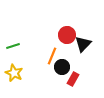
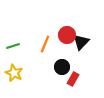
black triangle: moved 2 px left, 2 px up
orange line: moved 7 px left, 12 px up
